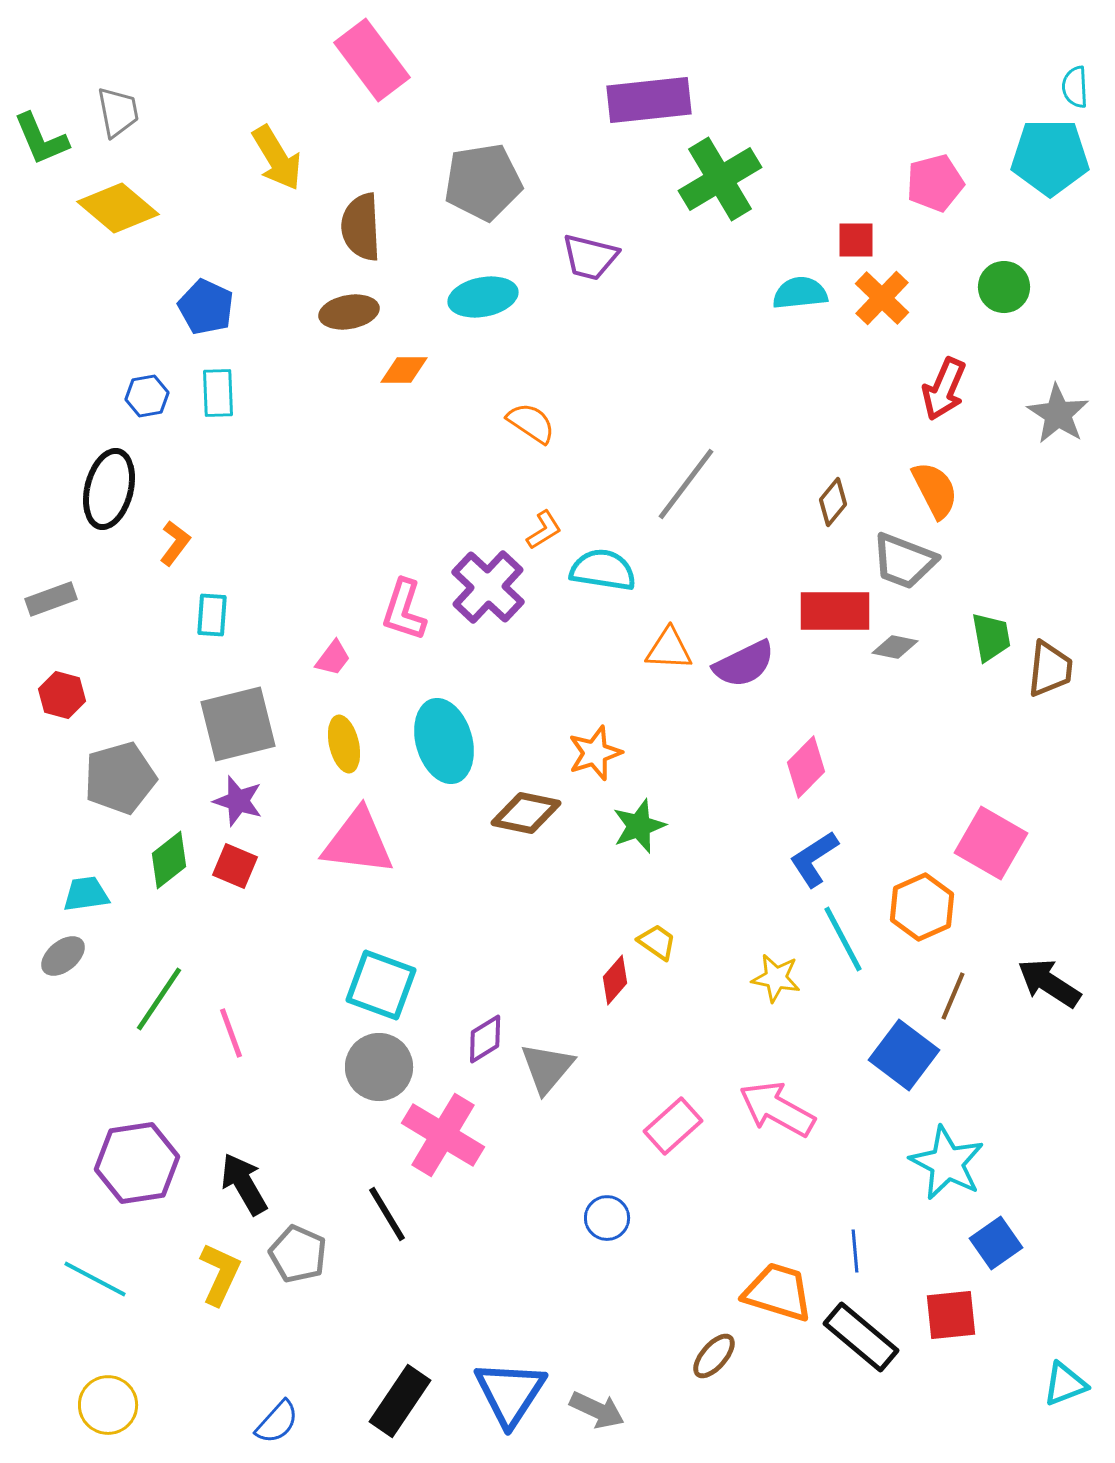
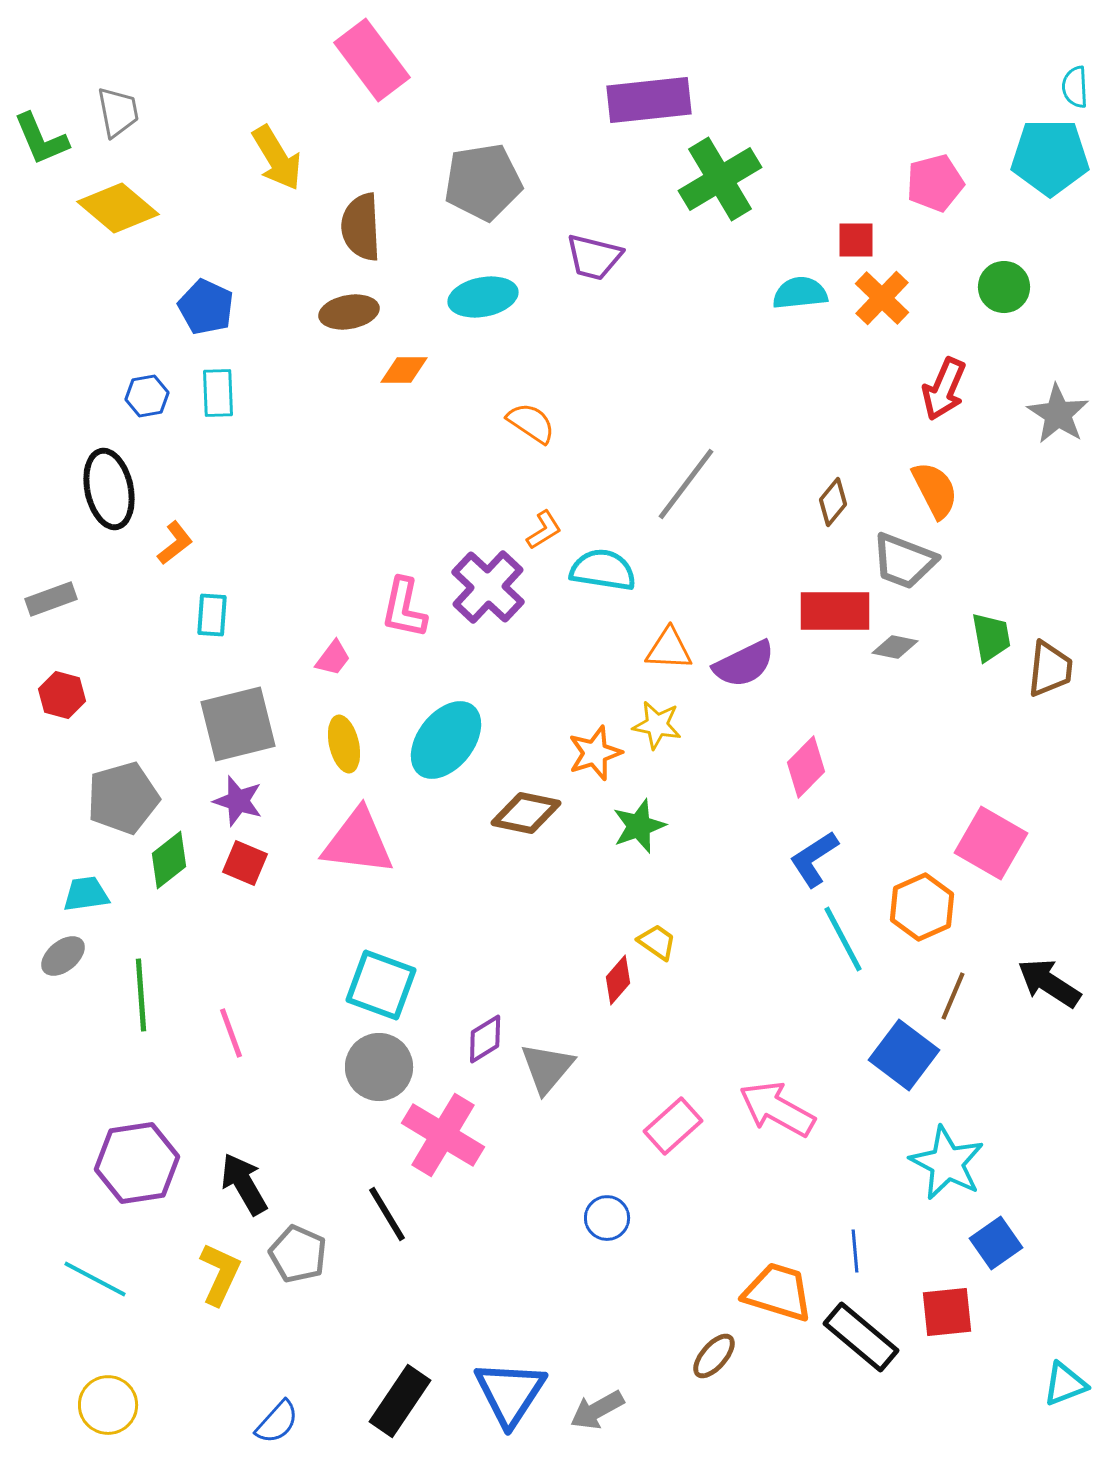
purple trapezoid at (590, 257): moved 4 px right
black ellipse at (109, 489): rotated 26 degrees counterclockwise
orange L-shape at (175, 543): rotated 15 degrees clockwise
pink L-shape at (404, 610): moved 2 px up; rotated 6 degrees counterclockwise
cyan ellipse at (444, 741): moved 2 px right, 1 px up; rotated 54 degrees clockwise
gray pentagon at (120, 778): moved 3 px right, 20 px down
red square at (235, 866): moved 10 px right, 3 px up
yellow star at (776, 978): moved 119 px left, 253 px up
red diamond at (615, 980): moved 3 px right
green line at (159, 999): moved 18 px left, 4 px up; rotated 38 degrees counterclockwise
red square at (951, 1315): moved 4 px left, 3 px up
gray arrow at (597, 1410): rotated 126 degrees clockwise
